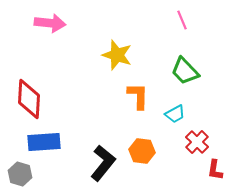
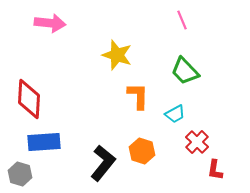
orange hexagon: rotated 10 degrees clockwise
